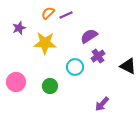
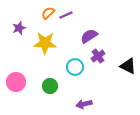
purple arrow: moved 18 px left; rotated 35 degrees clockwise
